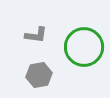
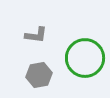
green circle: moved 1 px right, 11 px down
